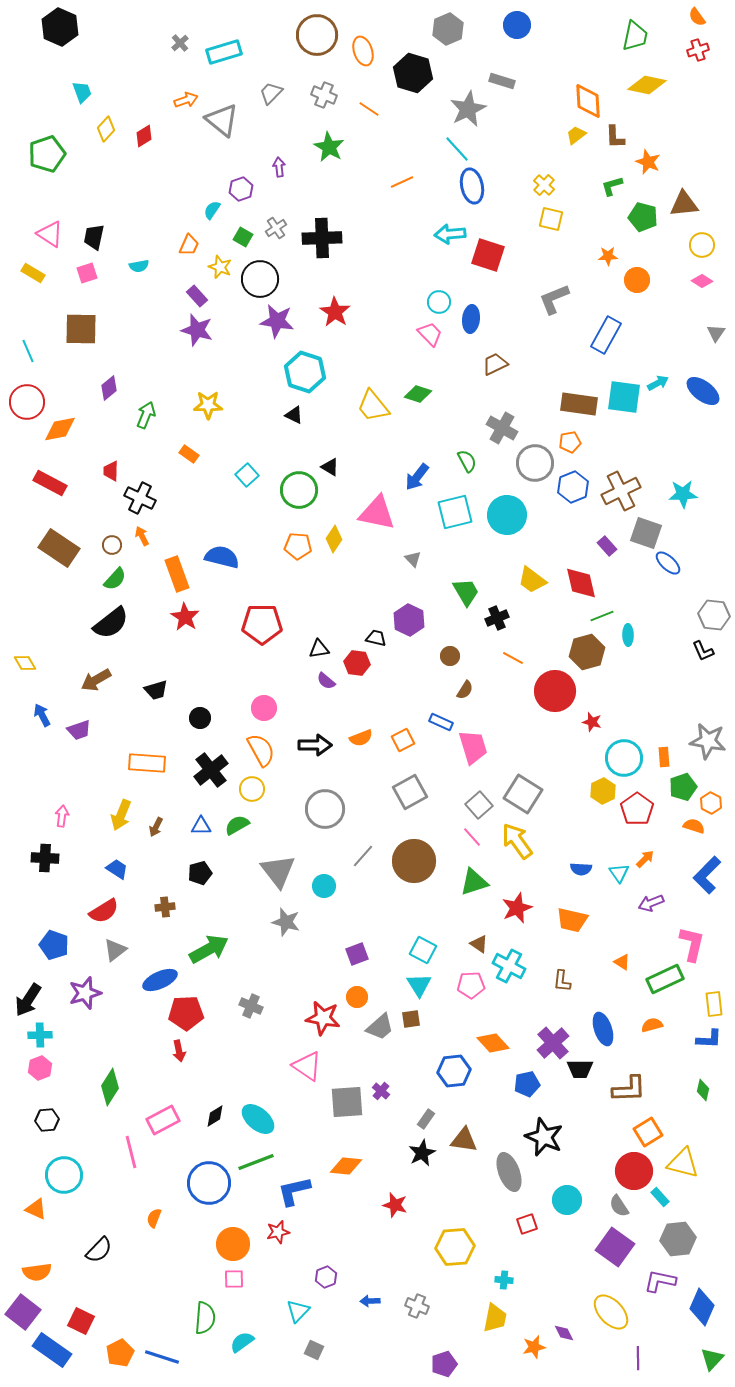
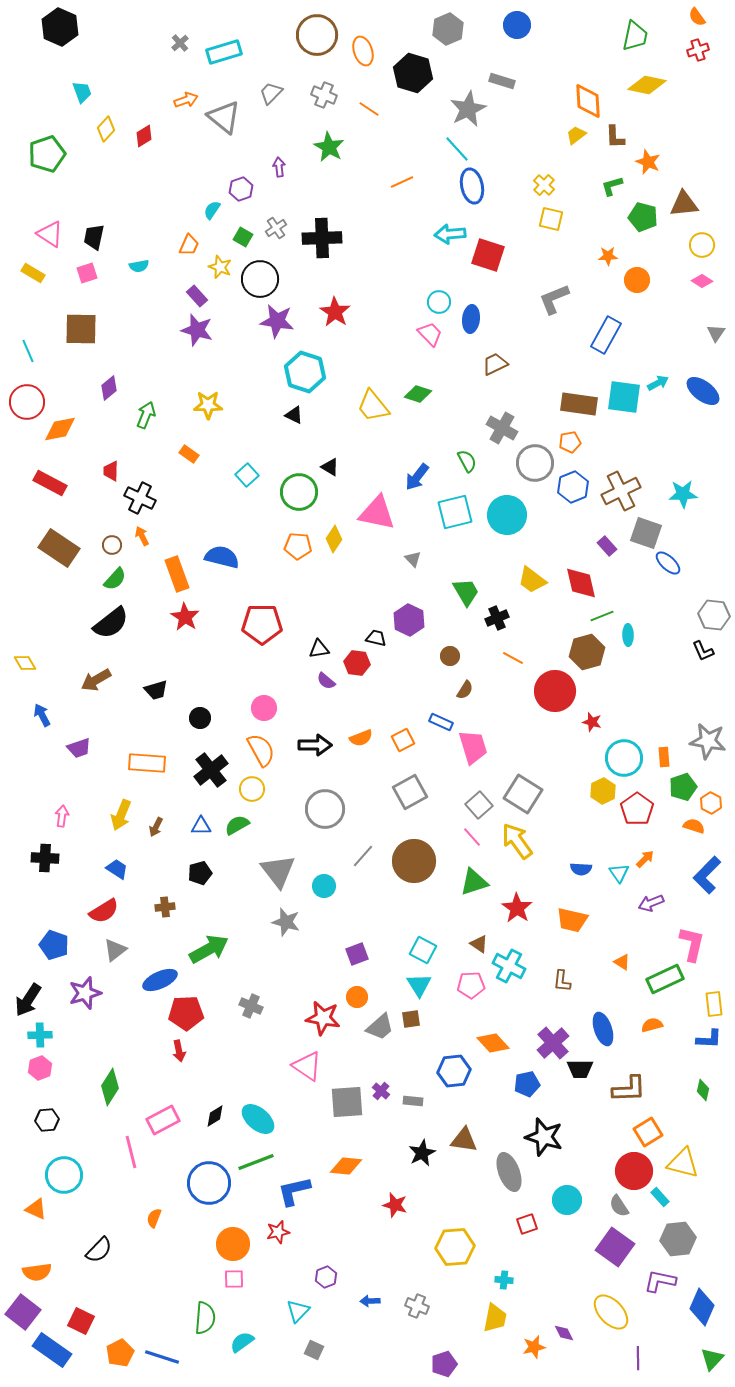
gray triangle at (222, 120): moved 2 px right, 3 px up
green circle at (299, 490): moved 2 px down
purple trapezoid at (79, 730): moved 18 px down
red star at (517, 908): rotated 16 degrees counterclockwise
gray rectangle at (426, 1119): moved 13 px left, 18 px up; rotated 60 degrees clockwise
black star at (544, 1137): rotated 6 degrees counterclockwise
